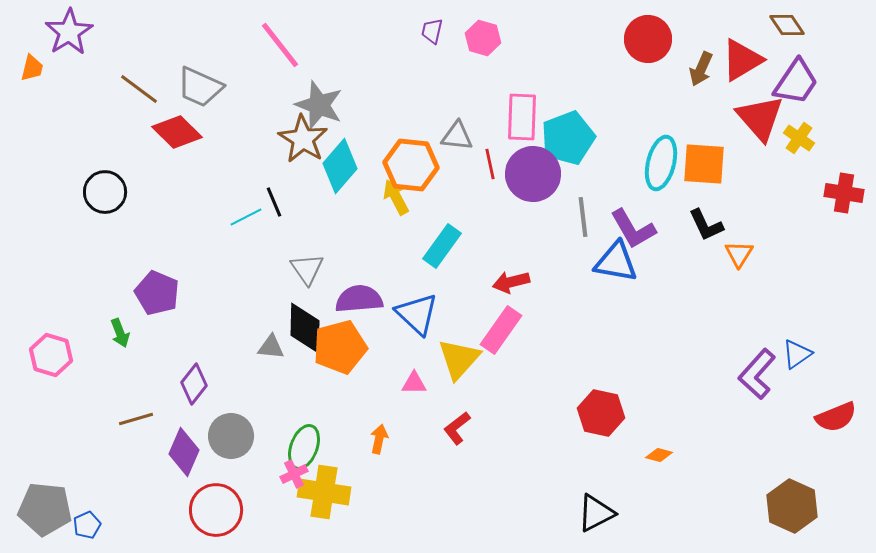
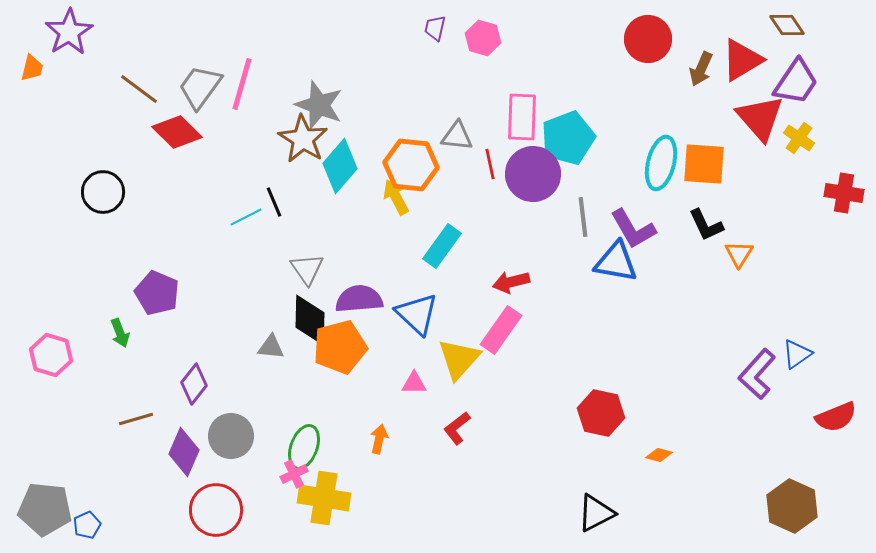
purple trapezoid at (432, 31): moved 3 px right, 3 px up
pink line at (280, 45): moved 38 px left, 39 px down; rotated 54 degrees clockwise
gray trapezoid at (200, 87): rotated 102 degrees clockwise
black circle at (105, 192): moved 2 px left
black diamond at (305, 328): moved 5 px right, 8 px up
yellow cross at (324, 492): moved 6 px down
